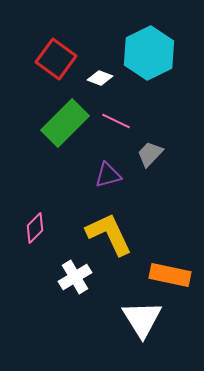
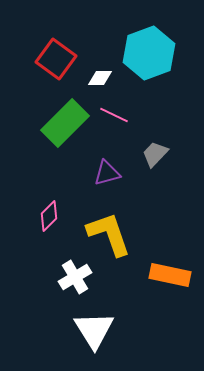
cyan hexagon: rotated 6 degrees clockwise
white diamond: rotated 20 degrees counterclockwise
pink line: moved 2 px left, 6 px up
gray trapezoid: moved 5 px right
purple triangle: moved 1 px left, 2 px up
pink diamond: moved 14 px right, 12 px up
yellow L-shape: rotated 6 degrees clockwise
white triangle: moved 48 px left, 11 px down
